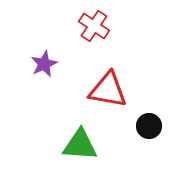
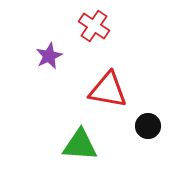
purple star: moved 5 px right, 8 px up
black circle: moved 1 px left
